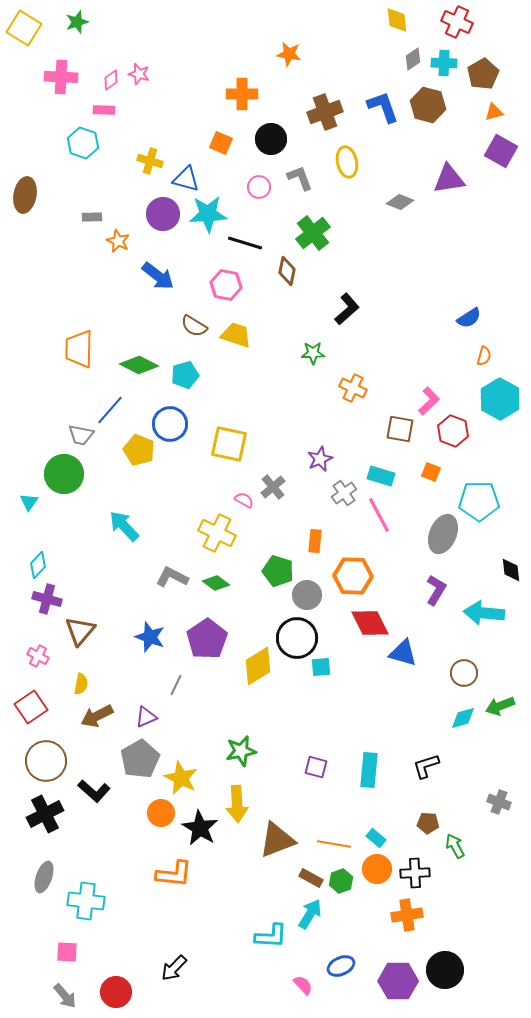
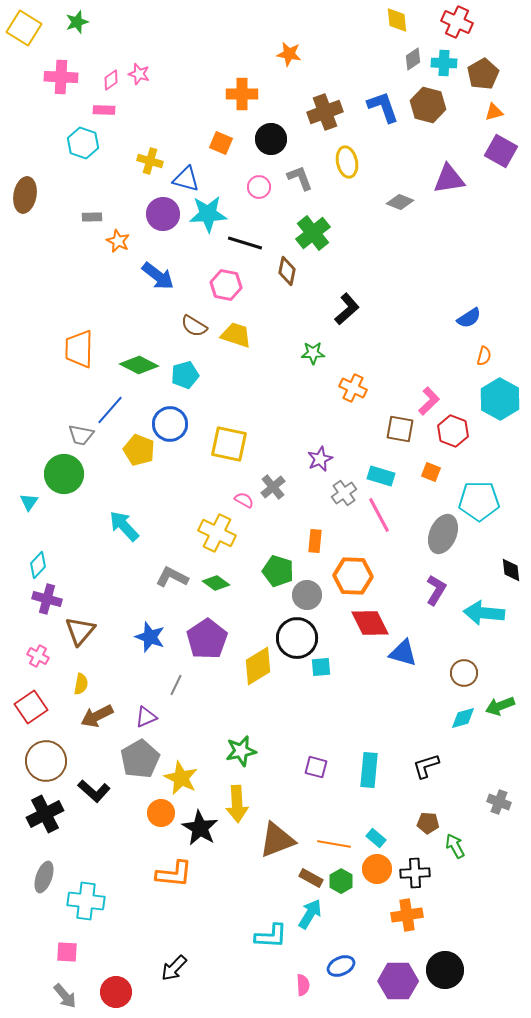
green hexagon at (341, 881): rotated 10 degrees counterclockwise
pink semicircle at (303, 985): rotated 40 degrees clockwise
